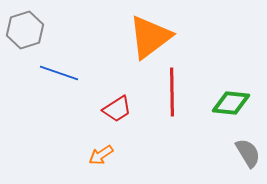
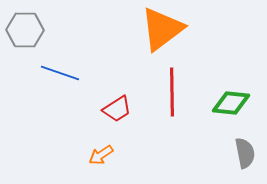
gray hexagon: rotated 18 degrees clockwise
orange triangle: moved 12 px right, 8 px up
blue line: moved 1 px right
gray semicircle: moved 3 px left; rotated 20 degrees clockwise
